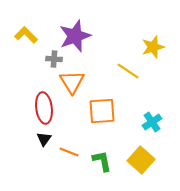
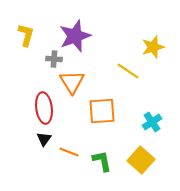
yellow L-shape: rotated 60 degrees clockwise
